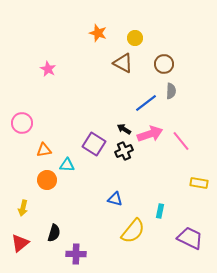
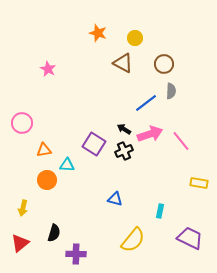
yellow semicircle: moved 9 px down
